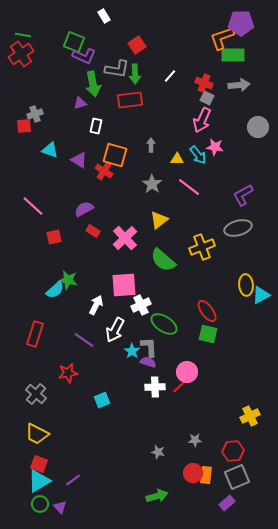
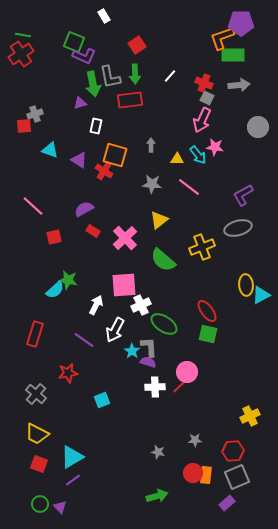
gray L-shape at (117, 69): moved 7 px left, 8 px down; rotated 70 degrees clockwise
gray star at (152, 184): rotated 30 degrees counterclockwise
cyan triangle at (39, 481): moved 33 px right, 24 px up
